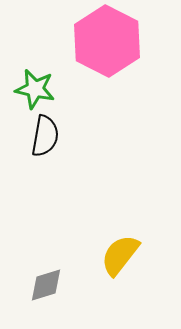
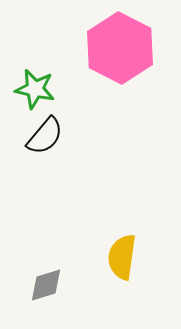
pink hexagon: moved 13 px right, 7 px down
black semicircle: rotated 30 degrees clockwise
yellow semicircle: moved 2 px right, 2 px down; rotated 30 degrees counterclockwise
